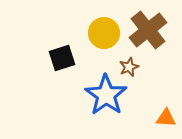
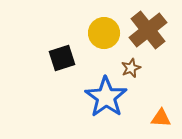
brown star: moved 2 px right, 1 px down
blue star: moved 2 px down
orange triangle: moved 5 px left
